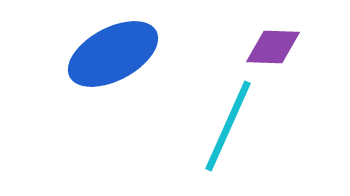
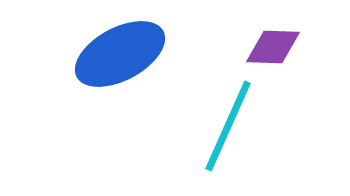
blue ellipse: moved 7 px right
